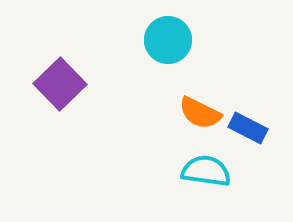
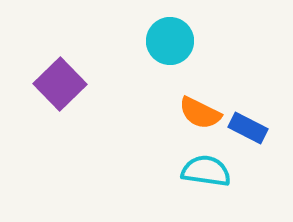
cyan circle: moved 2 px right, 1 px down
